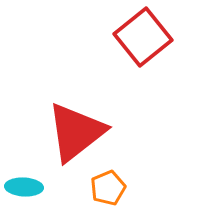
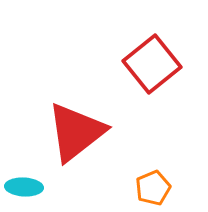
red square: moved 9 px right, 27 px down
orange pentagon: moved 45 px right
